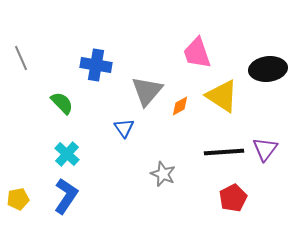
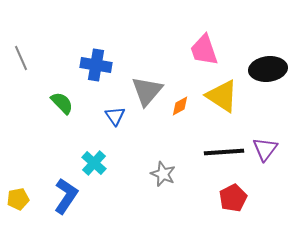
pink trapezoid: moved 7 px right, 3 px up
blue triangle: moved 9 px left, 12 px up
cyan cross: moved 27 px right, 9 px down
